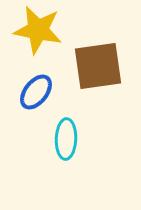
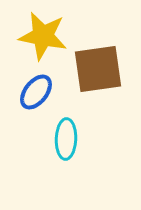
yellow star: moved 5 px right, 6 px down
brown square: moved 3 px down
